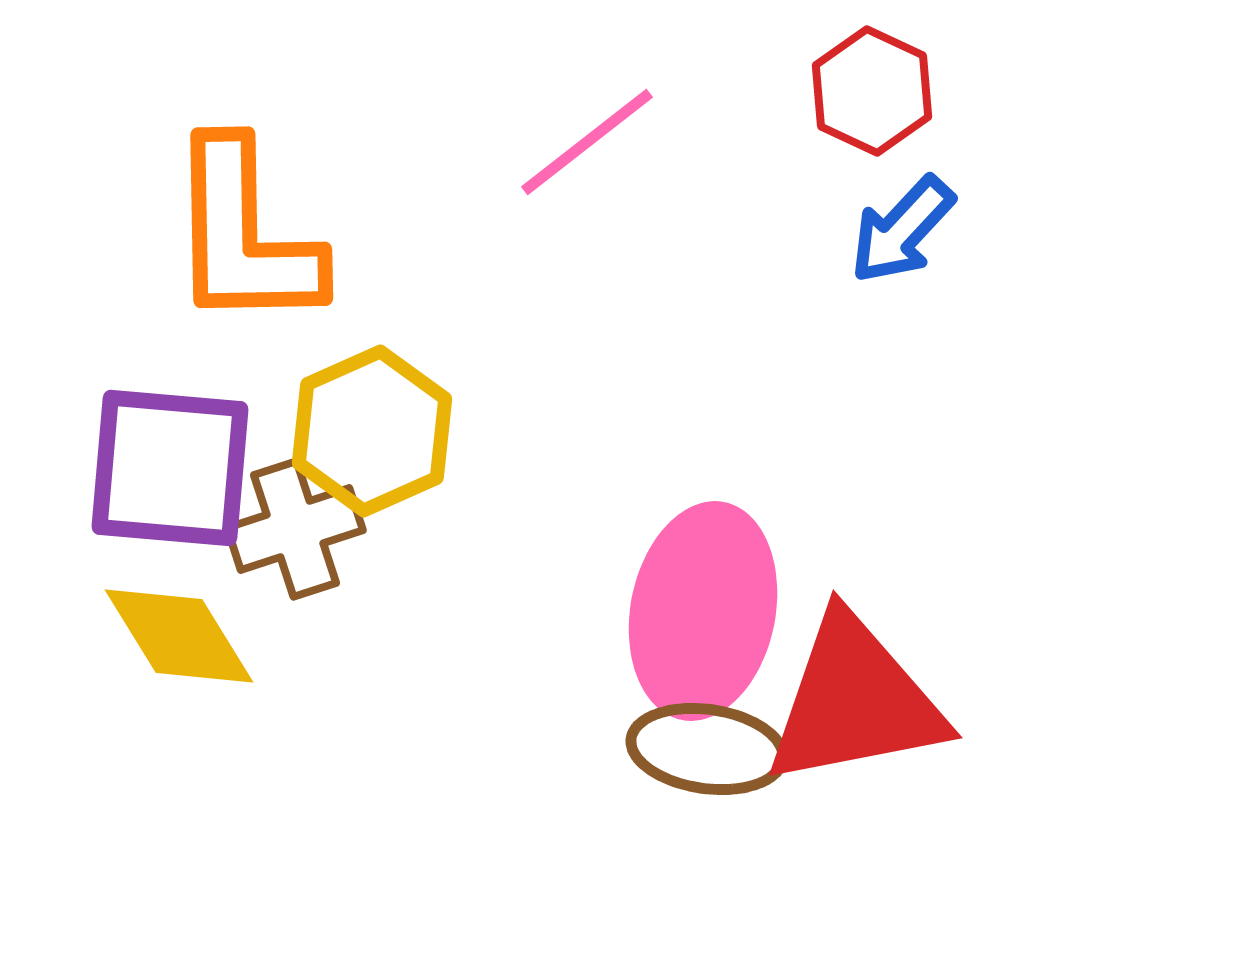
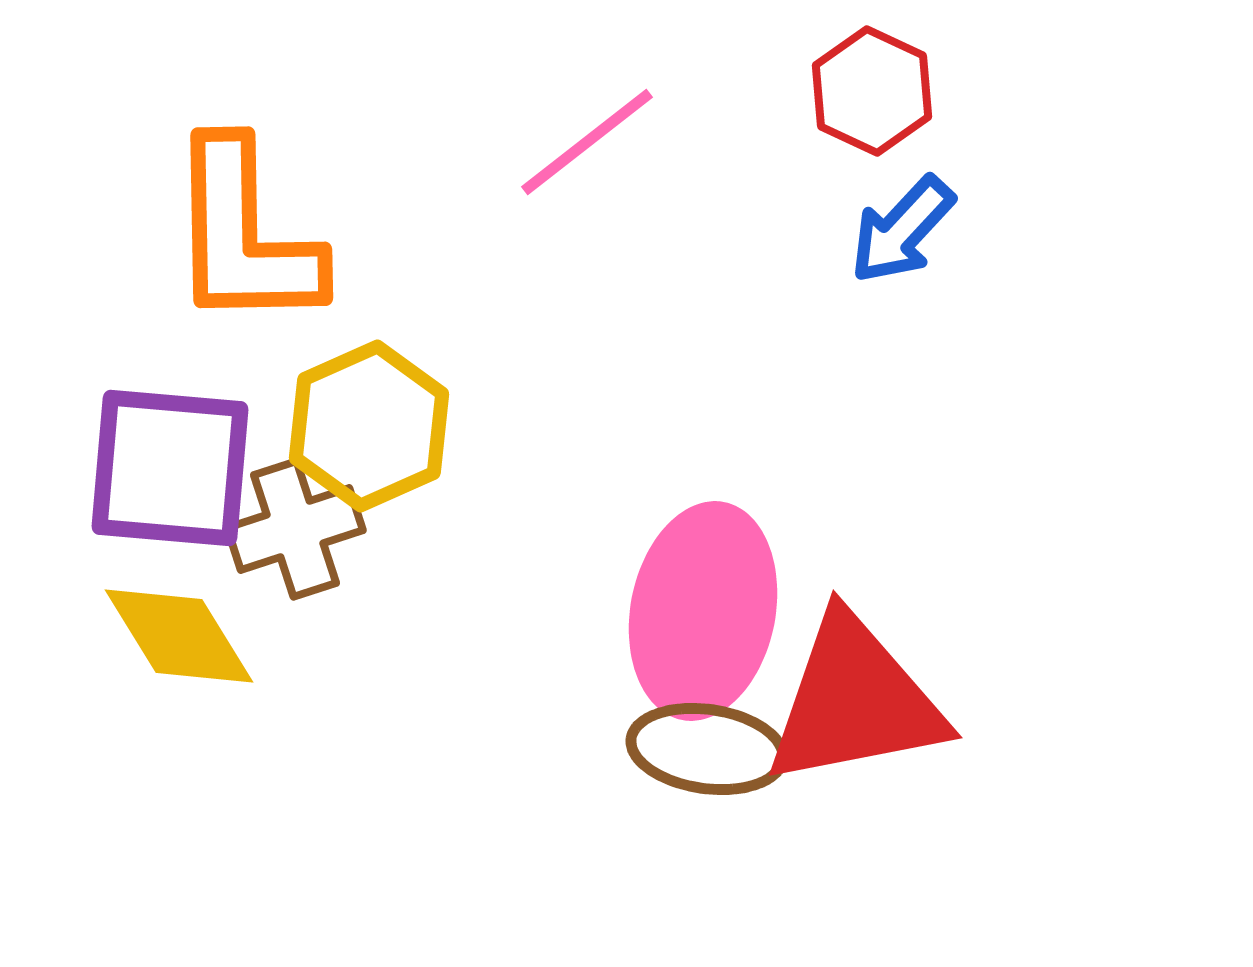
yellow hexagon: moved 3 px left, 5 px up
